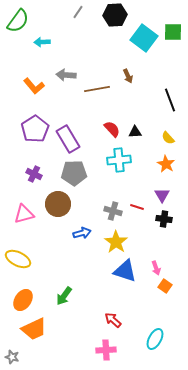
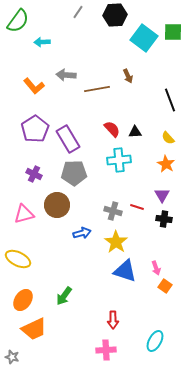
brown circle: moved 1 px left, 1 px down
red arrow: rotated 132 degrees counterclockwise
cyan ellipse: moved 2 px down
